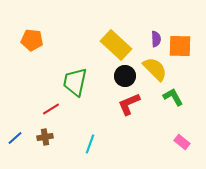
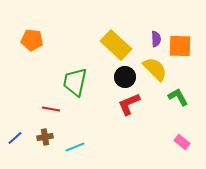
black circle: moved 1 px down
green L-shape: moved 5 px right
red line: rotated 42 degrees clockwise
cyan line: moved 15 px left, 3 px down; rotated 48 degrees clockwise
